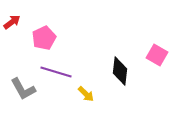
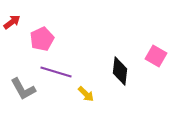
pink pentagon: moved 2 px left, 1 px down
pink square: moved 1 px left, 1 px down
